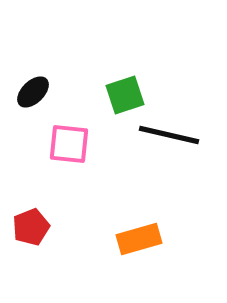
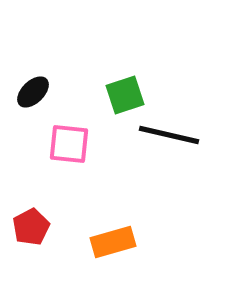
red pentagon: rotated 6 degrees counterclockwise
orange rectangle: moved 26 px left, 3 px down
